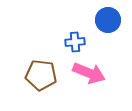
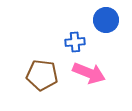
blue circle: moved 2 px left
brown pentagon: moved 1 px right
